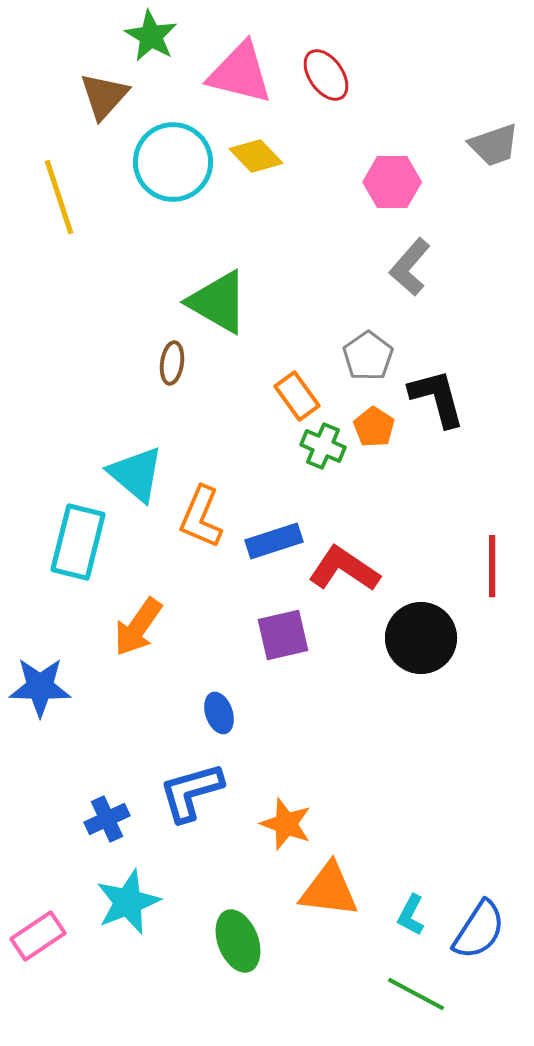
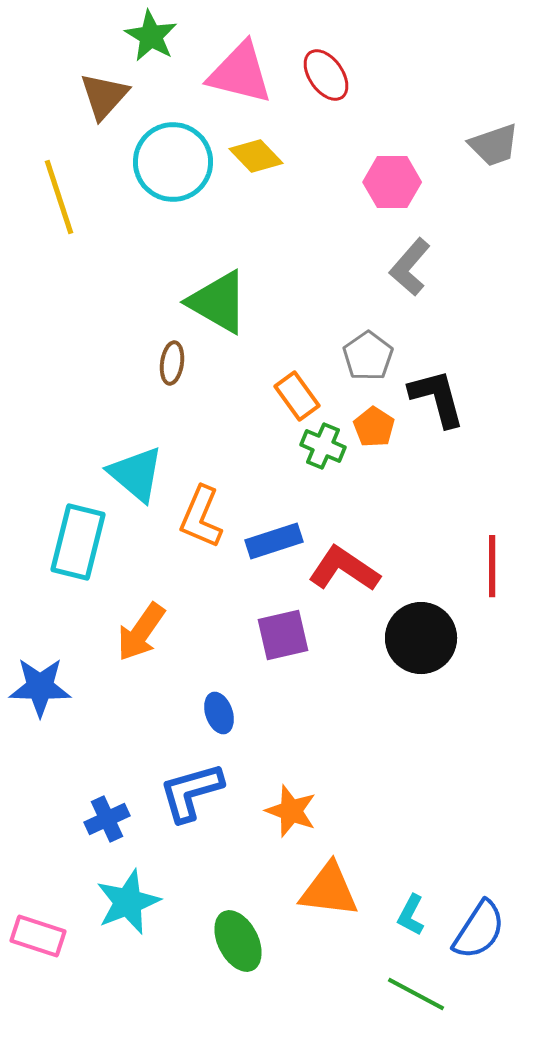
orange arrow: moved 3 px right, 5 px down
orange star: moved 5 px right, 13 px up
pink rectangle: rotated 52 degrees clockwise
green ellipse: rotated 6 degrees counterclockwise
